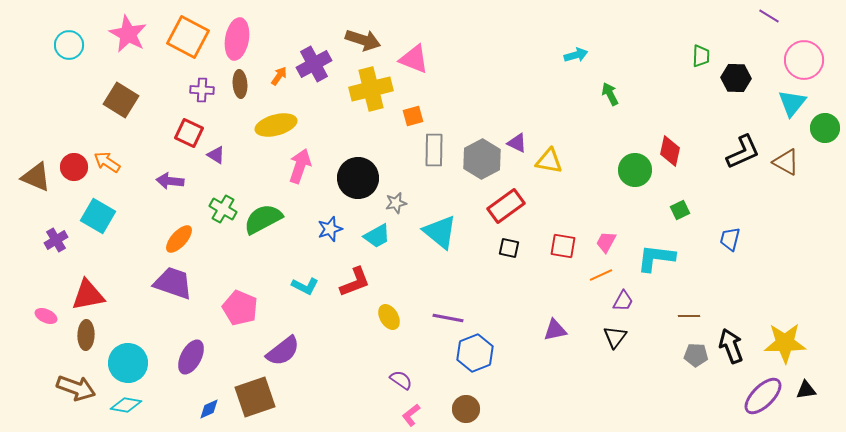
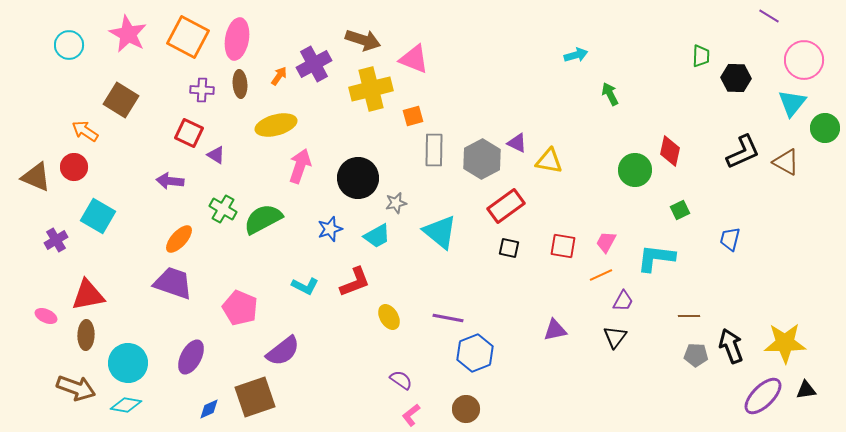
orange arrow at (107, 162): moved 22 px left, 31 px up
